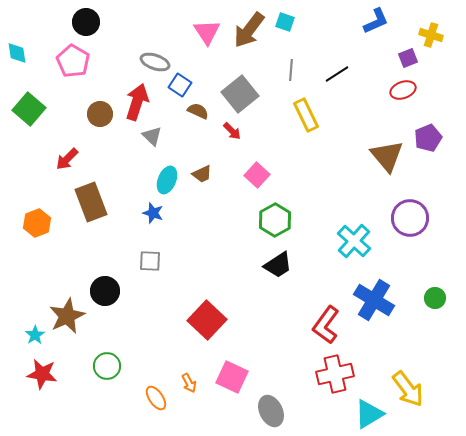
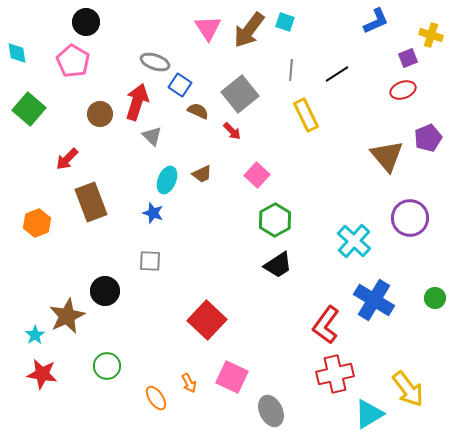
pink triangle at (207, 32): moved 1 px right, 4 px up
